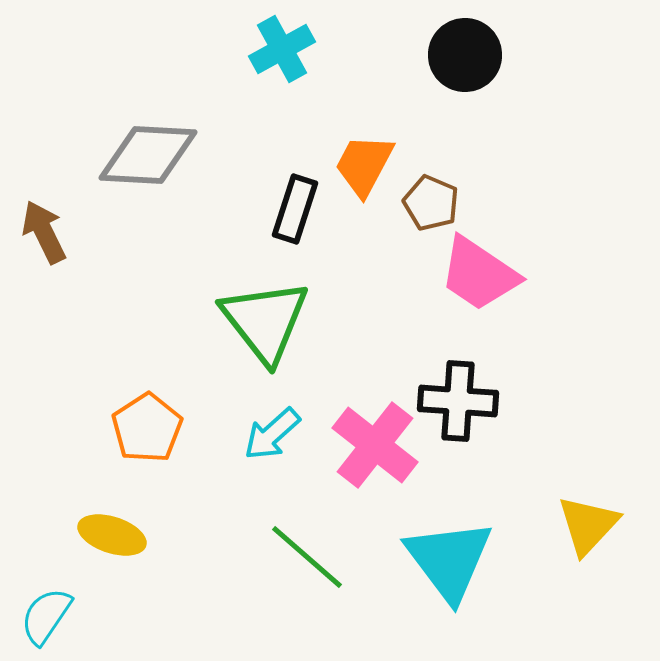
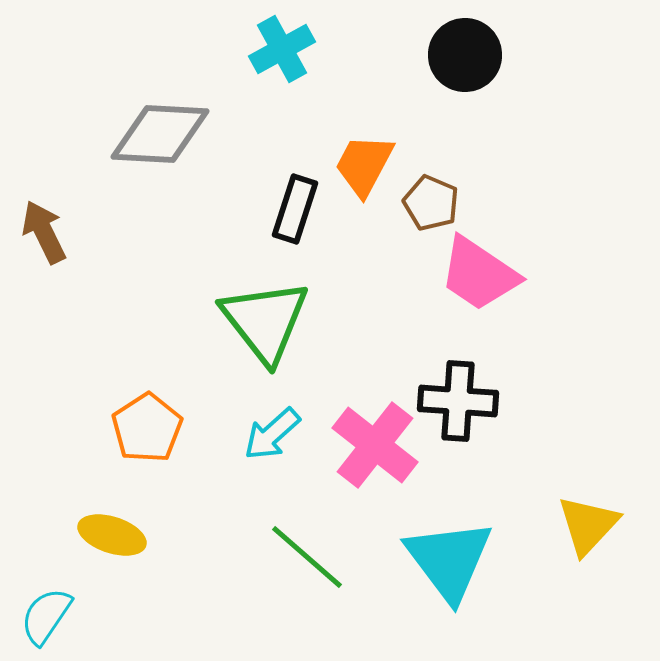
gray diamond: moved 12 px right, 21 px up
